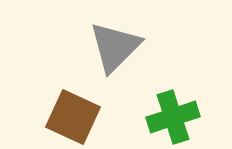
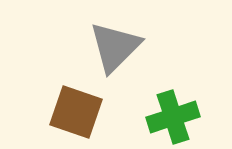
brown square: moved 3 px right, 5 px up; rotated 6 degrees counterclockwise
